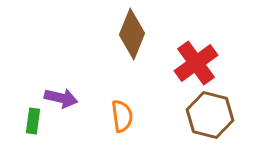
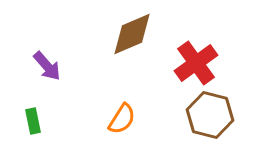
brown diamond: rotated 45 degrees clockwise
purple arrow: moved 14 px left, 32 px up; rotated 36 degrees clockwise
orange semicircle: moved 3 px down; rotated 40 degrees clockwise
green rectangle: rotated 20 degrees counterclockwise
